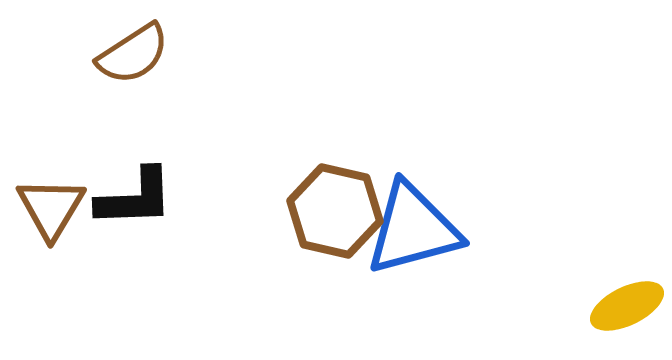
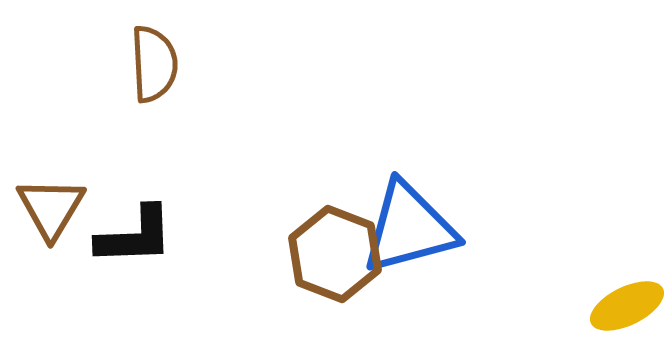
brown semicircle: moved 21 px right, 10 px down; rotated 60 degrees counterclockwise
black L-shape: moved 38 px down
brown hexagon: moved 43 px down; rotated 8 degrees clockwise
blue triangle: moved 4 px left, 1 px up
